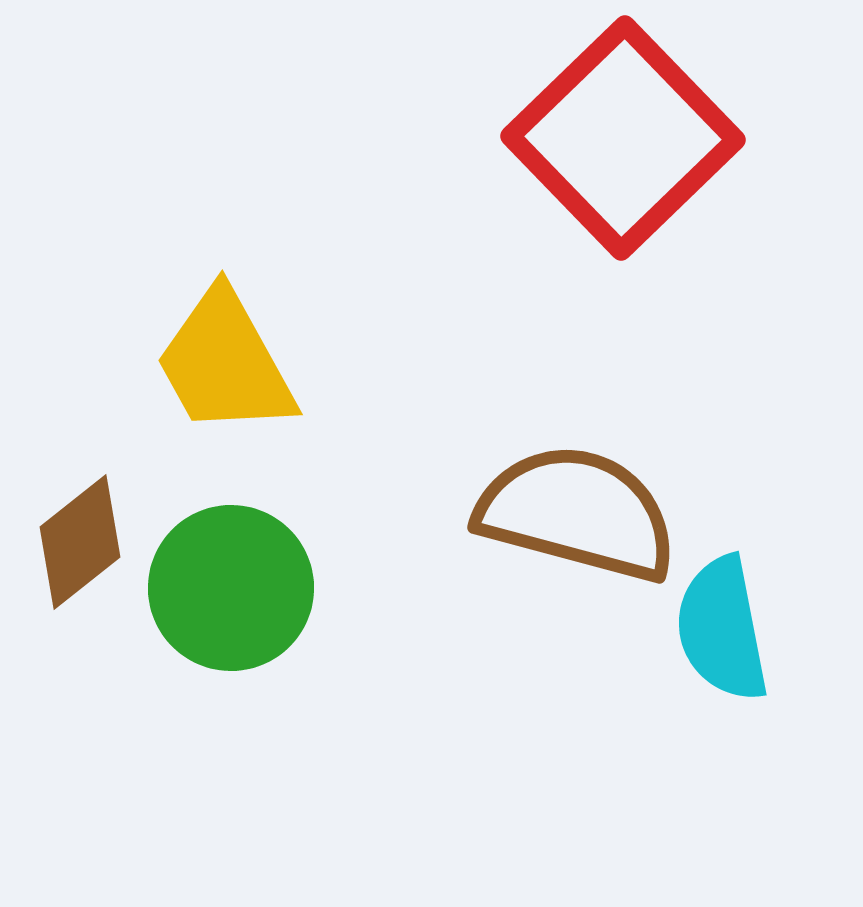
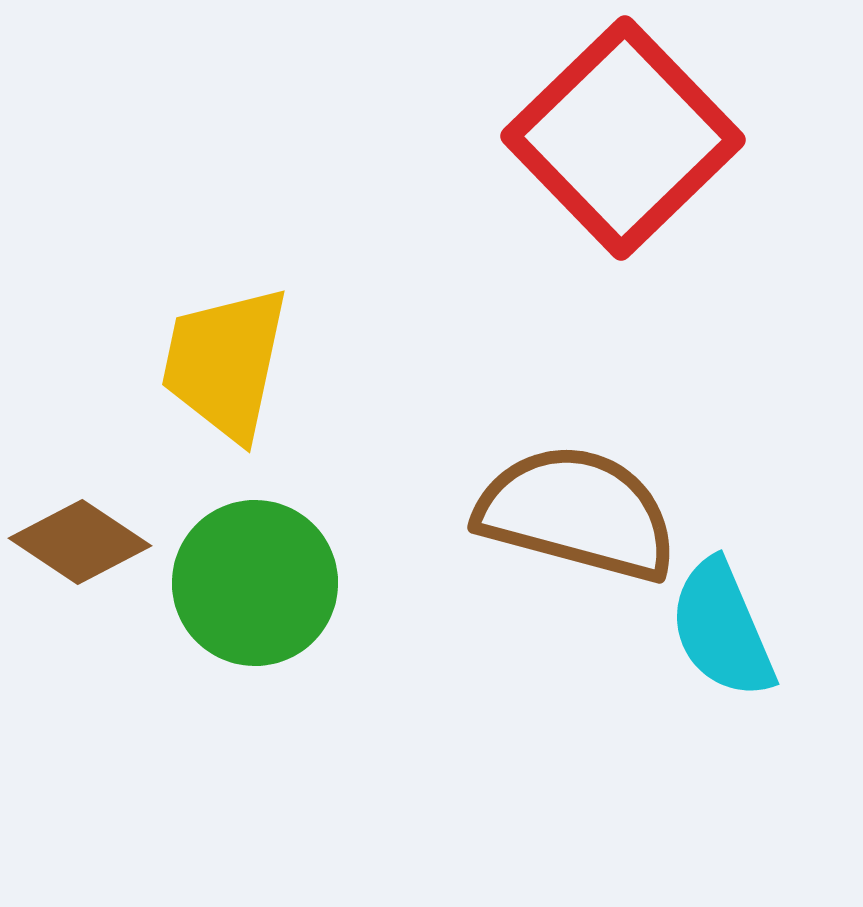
yellow trapezoid: rotated 41 degrees clockwise
brown diamond: rotated 72 degrees clockwise
green circle: moved 24 px right, 5 px up
cyan semicircle: rotated 12 degrees counterclockwise
